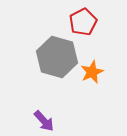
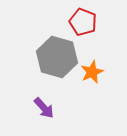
red pentagon: rotated 24 degrees counterclockwise
purple arrow: moved 13 px up
